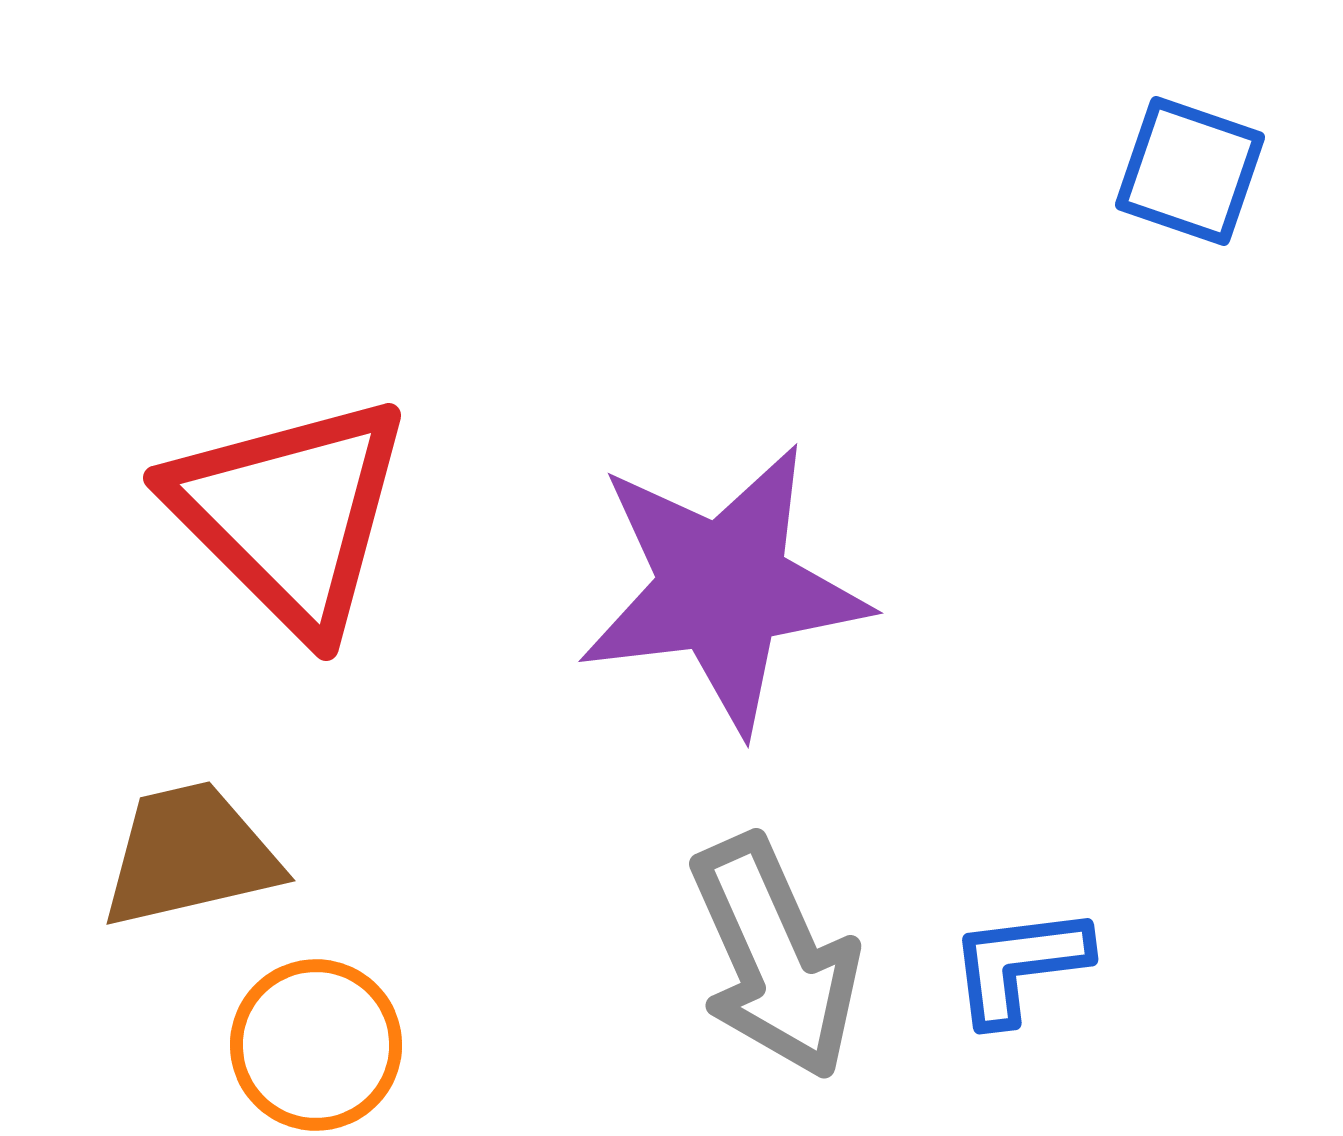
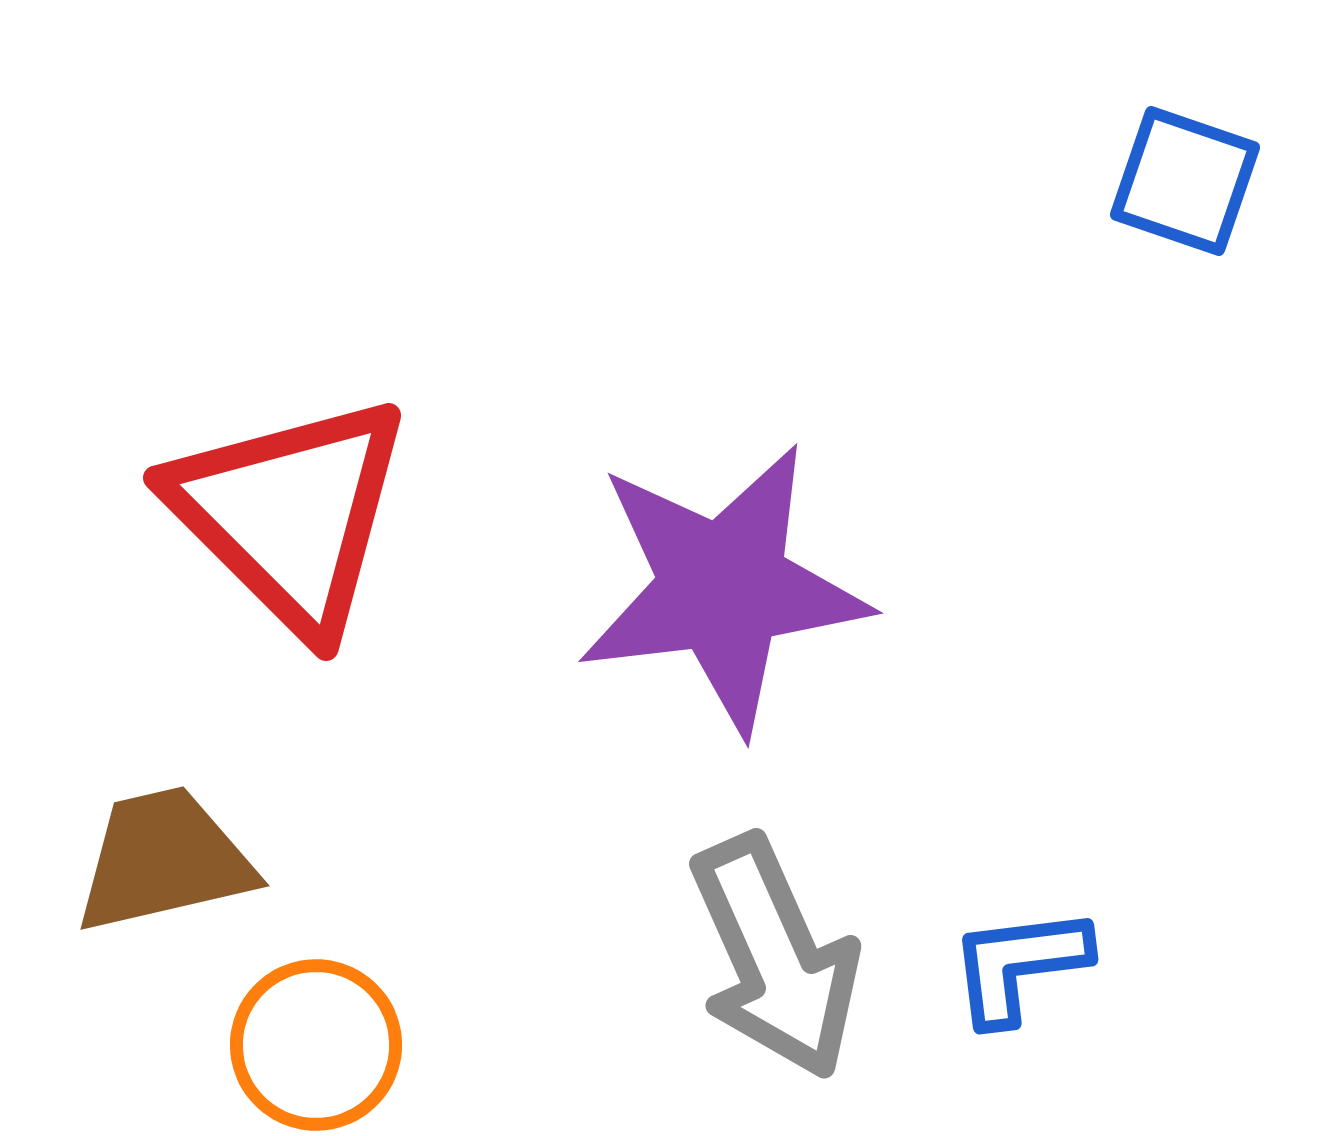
blue square: moved 5 px left, 10 px down
brown trapezoid: moved 26 px left, 5 px down
